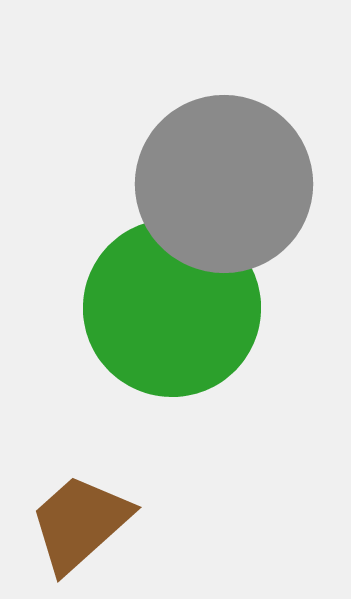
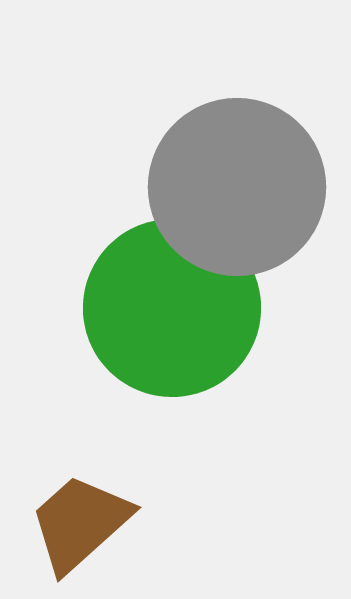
gray circle: moved 13 px right, 3 px down
